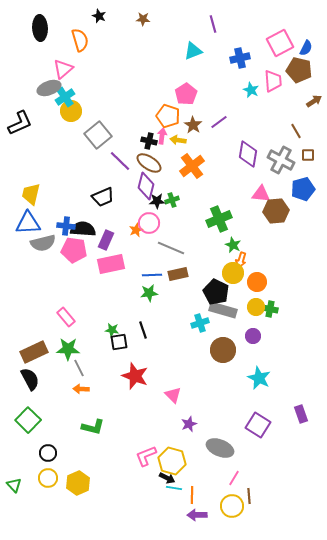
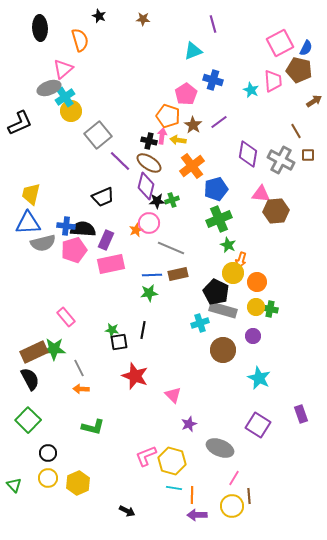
blue cross at (240, 58): moved 27 px left, 22 px down; rotated 30 degrees clockwise
blue pentagon at (303, 189): moved 87 px left
green star at (233, 245): moved 5 px left
pink pentagon at (74, 250): rotated 25 degrees counterclockwise
black line at (143, 330): rotated 30 degrees clockwise
green star at (68, 349): moved 14 px left
black arrow at (167, 478): moved 40 px left, 33 px down
